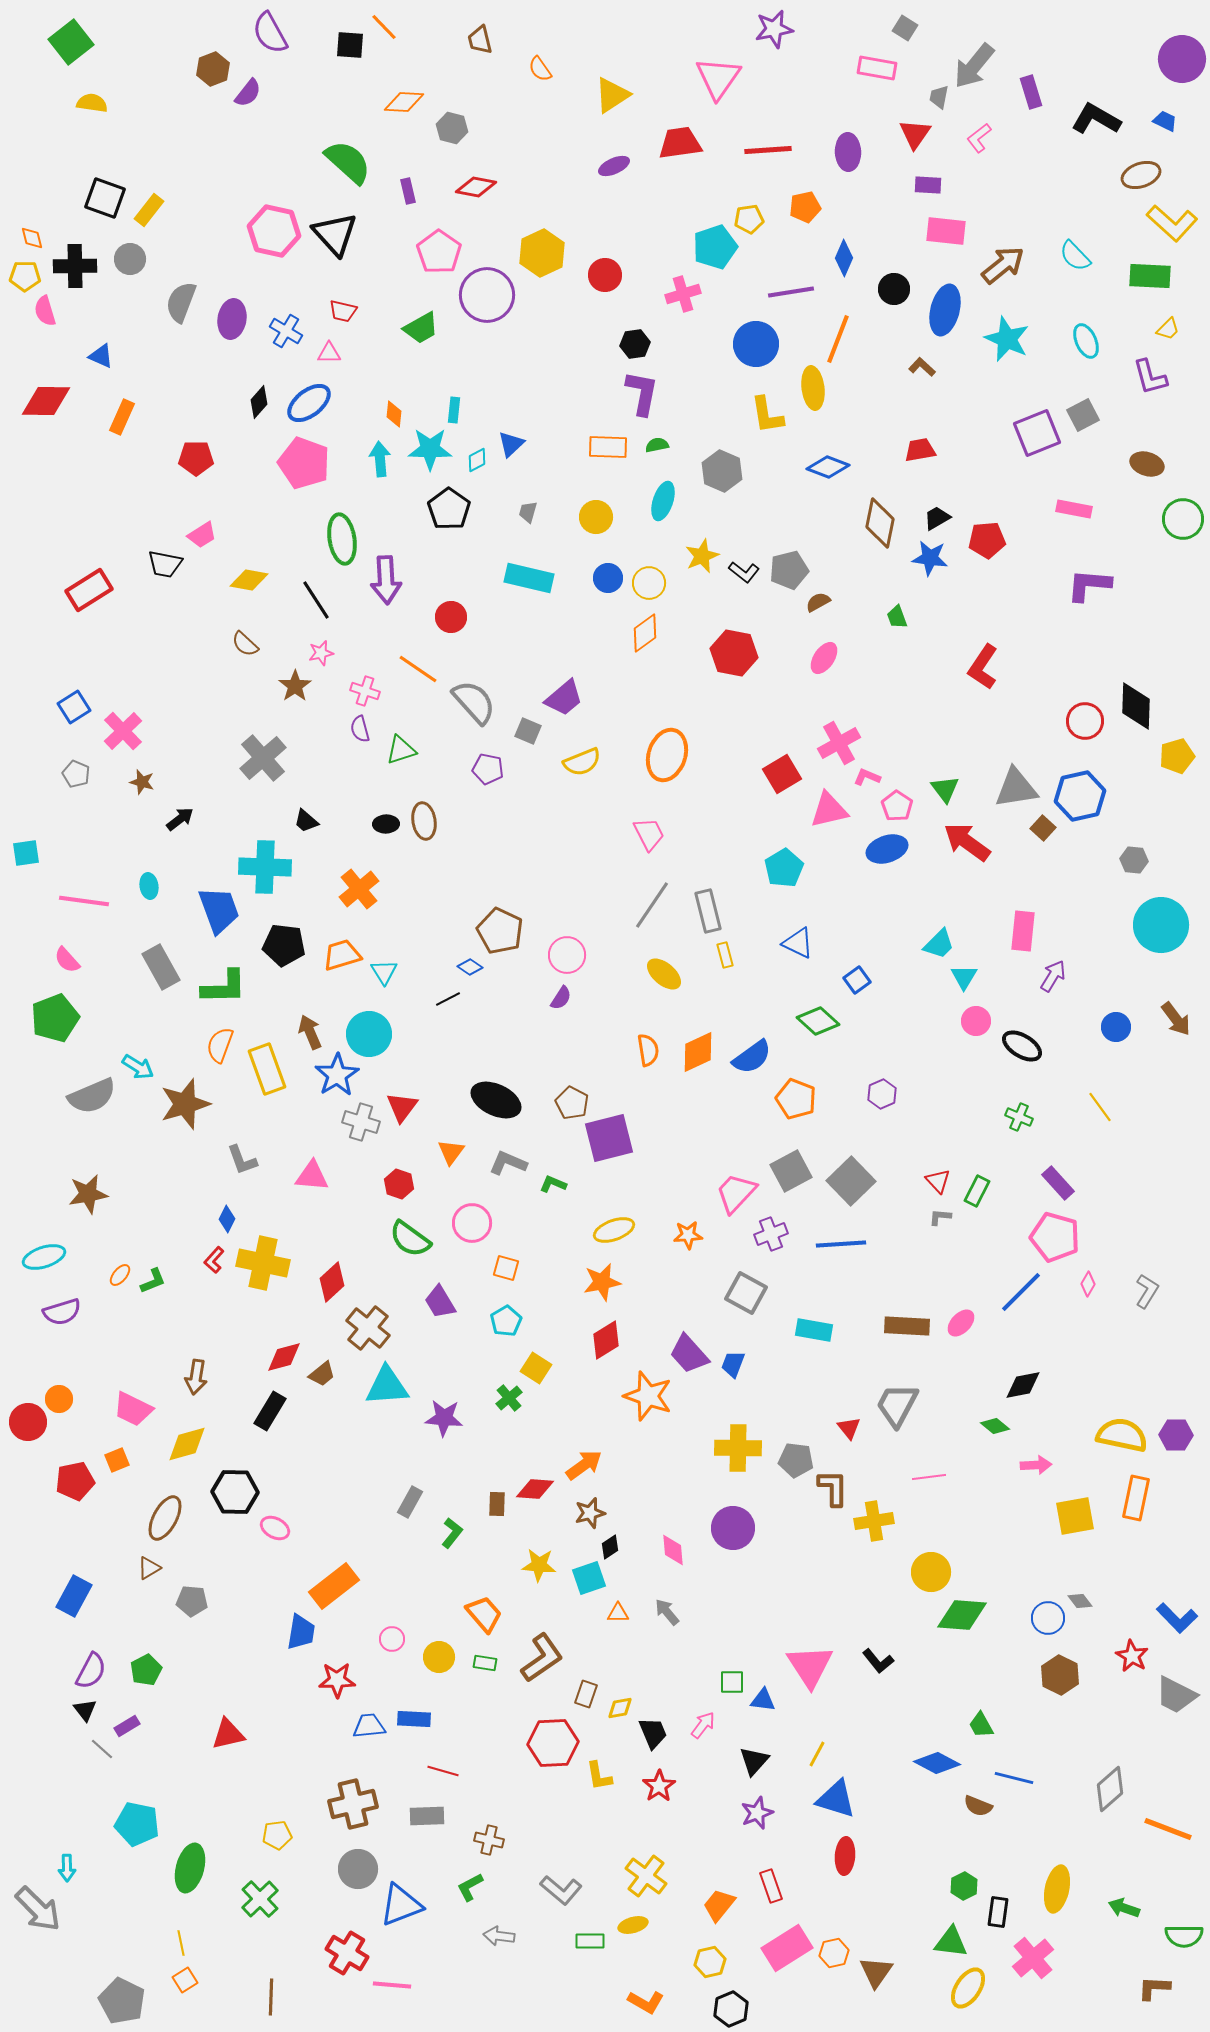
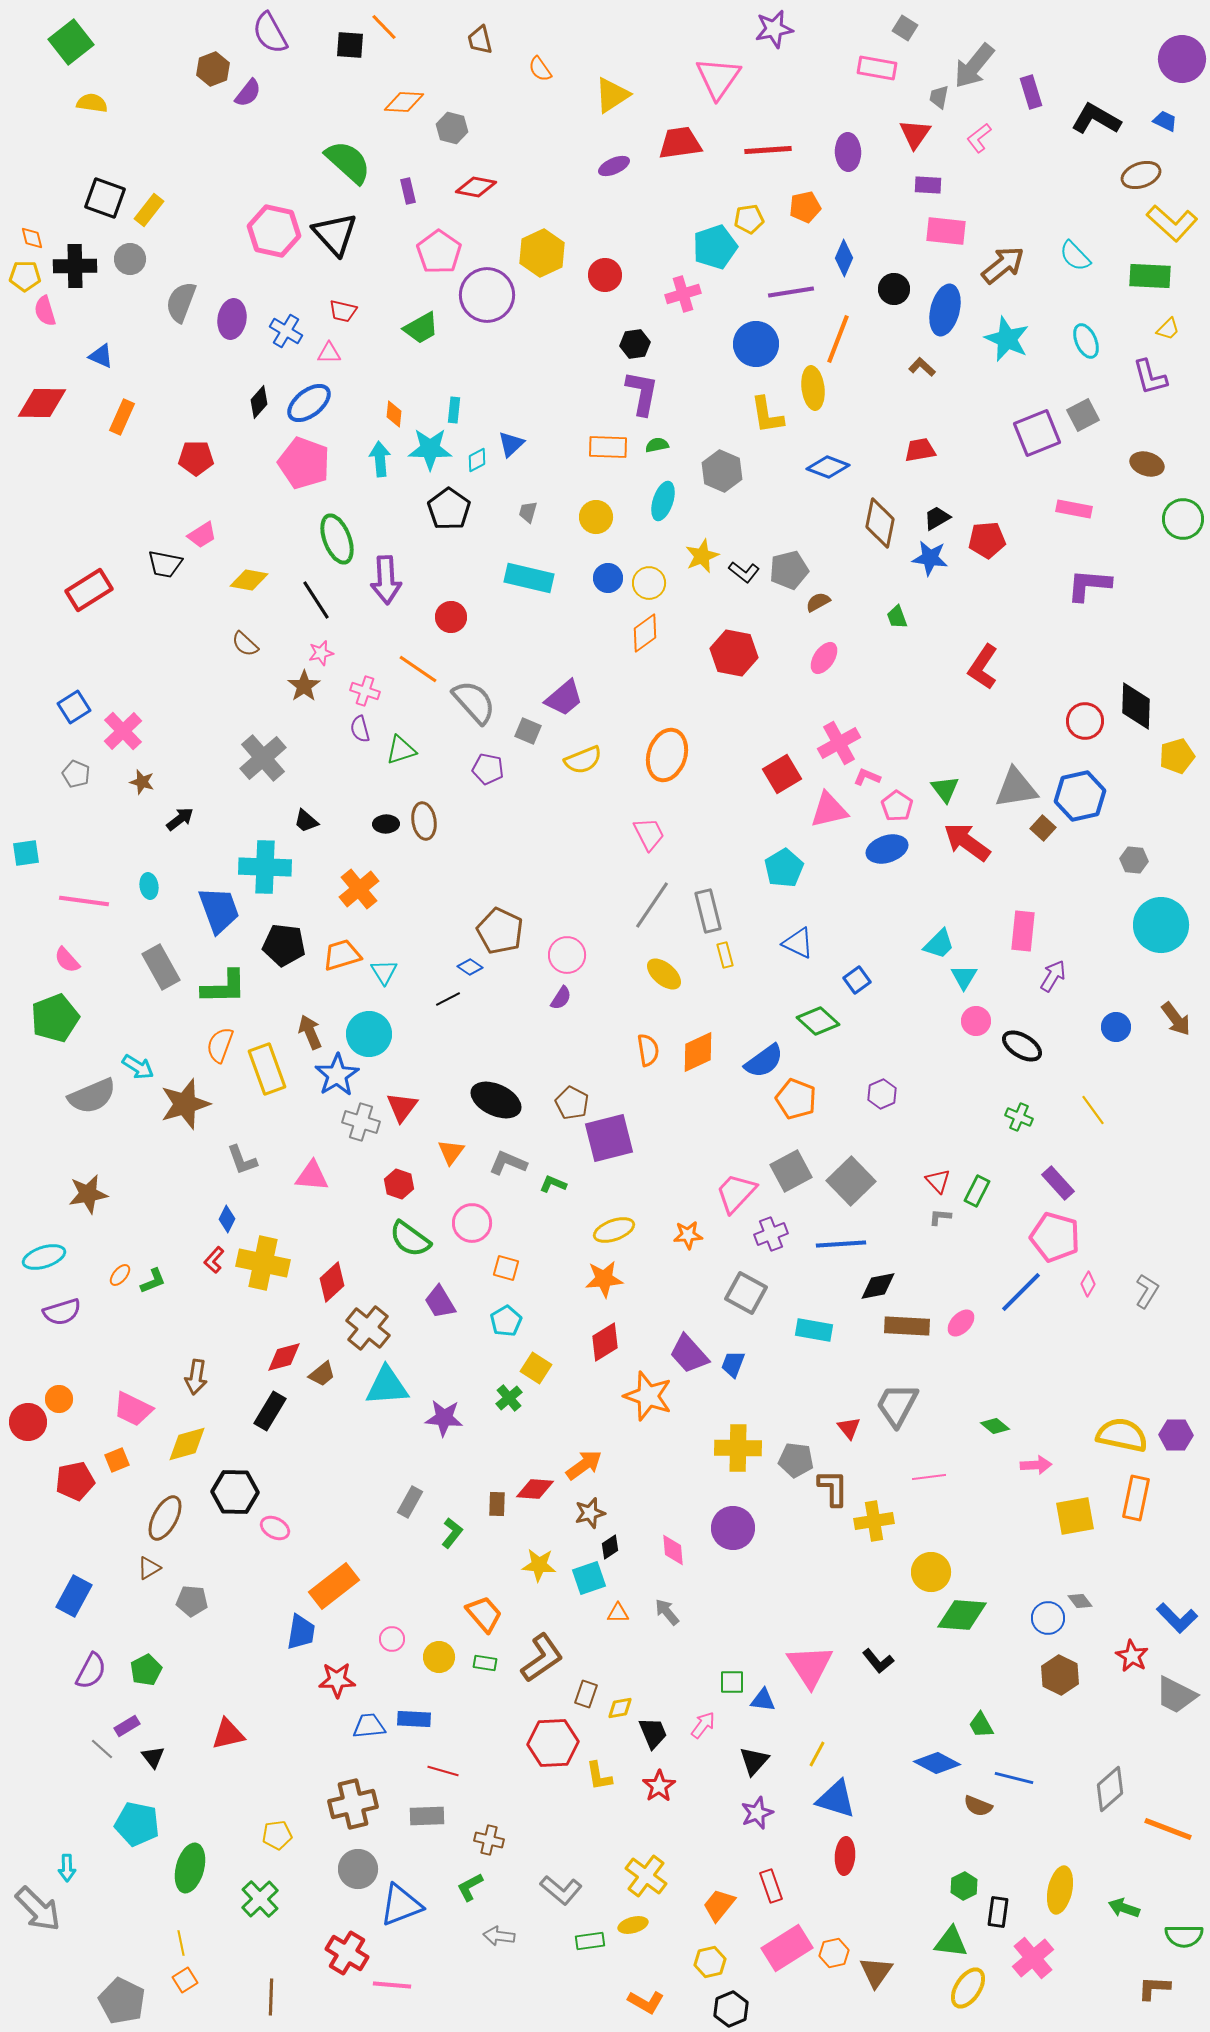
red diamond at (46, 401): moved 4 px left, 2 px down
green ellipse at (342, 539): moved 5 px left; rotated 12 degrees counterclockwise
brown star at (295, 686): moved 9 px right
yellow semicircle at (582, 762): moved 1 px right, 2 px up
blue semicircle at (752, 1057): moved 12 px right, 4 px down
yellow line at (1100, 1107): moved 7 px left, 3 px down
orange star at (602, 1282): moved 2 px right, 3 px up; rotated 6 degrees clockwise
red diamond at (606, 1340): moved 1 px left, 2 px down
black diamond at (1023, 1385): moved 145 px left, 99 px up
black triangle at (85, 1710): moved 68 px right, 47 px down
yellow ellipse at (1057, 1889): moved 3 px right, 1 px down
green rectangle at (590, 1941): rotated 8 degrees counterclockwise
